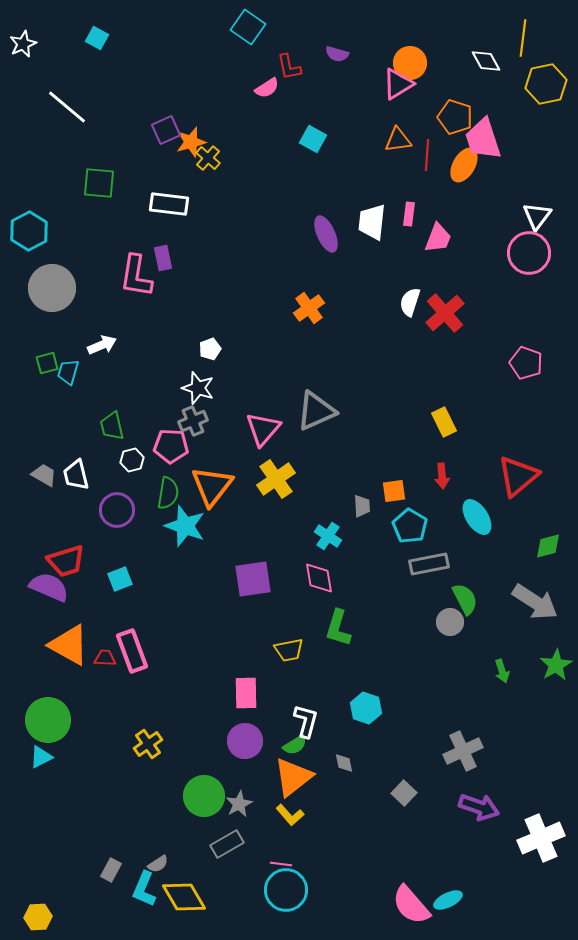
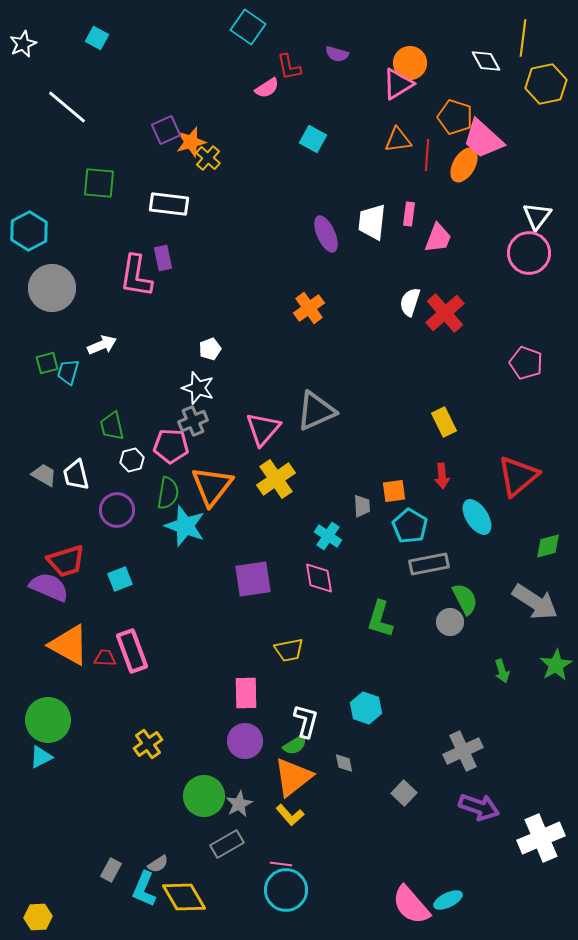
pink trapezoid at (483, 139): rotated 30 degrees counterclockwise
green L-shape at (338, 628): moved 42 px right, 9 px up
